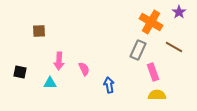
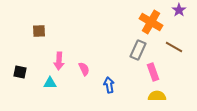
purple star: moved 2 px up
yellow semicircle: moved 1 px down
